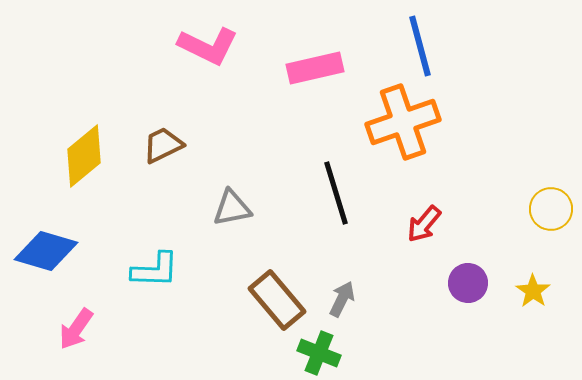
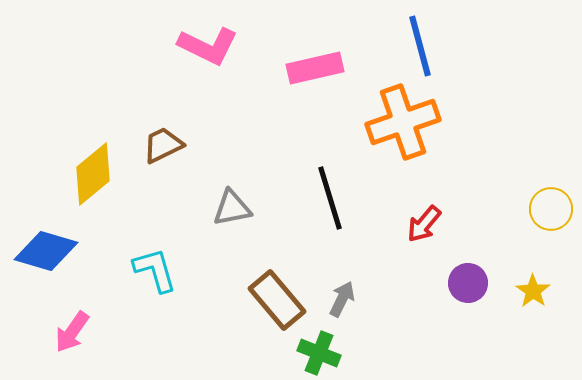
yellow diamond: moved 9 px right, 18 px down
black line: moved 6 px left, 5 px down
cyan L-shape: rotated 108 degrees counterclockwise
pink arrow: moved 4 px left, 3 px down
